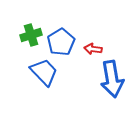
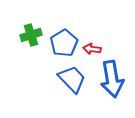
blue pentagon: moved 3 px right, 1 px down
red arrow: moved 1 px left
blue trapezoid: moved 28 px right, 7 px down
